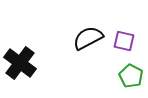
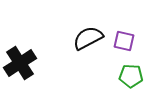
black cross: rotated 20 degrees clockwise
green pentagon: rotated 25 degrees counterclockwise
